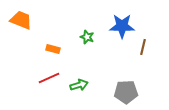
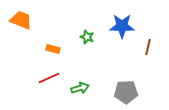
brown line: moved 5 px right
green arrow: moved 1 px right, 3 px down
